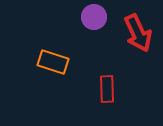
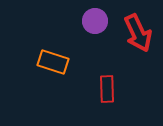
purple circle: moved 1 px right, 4 px down
